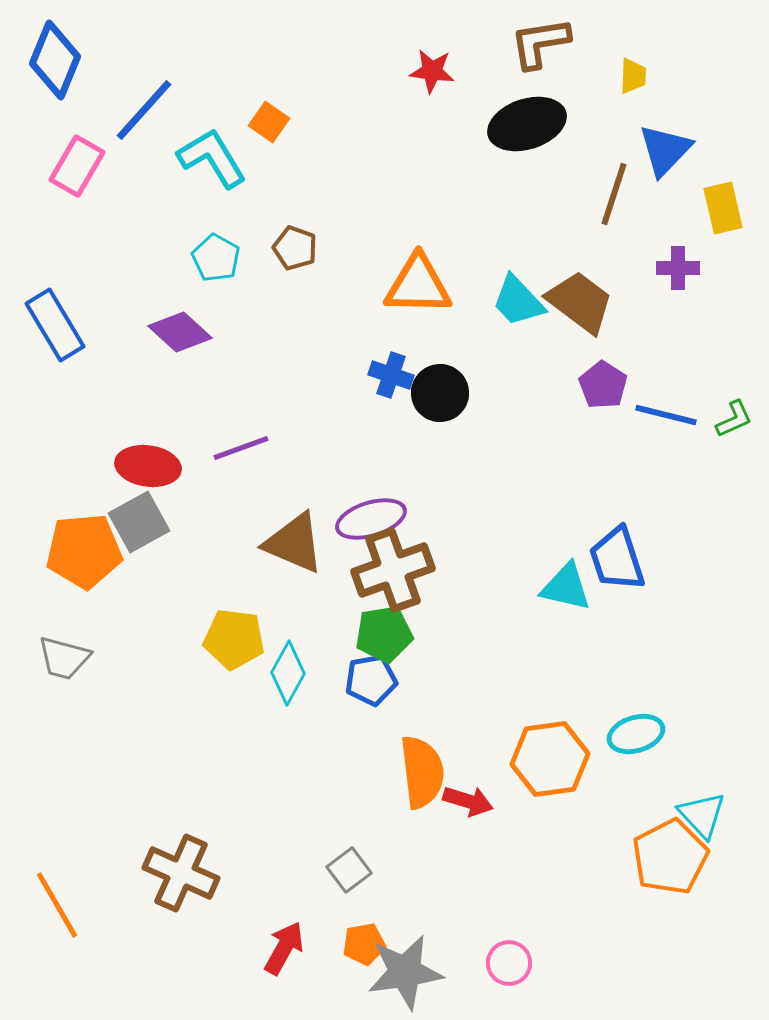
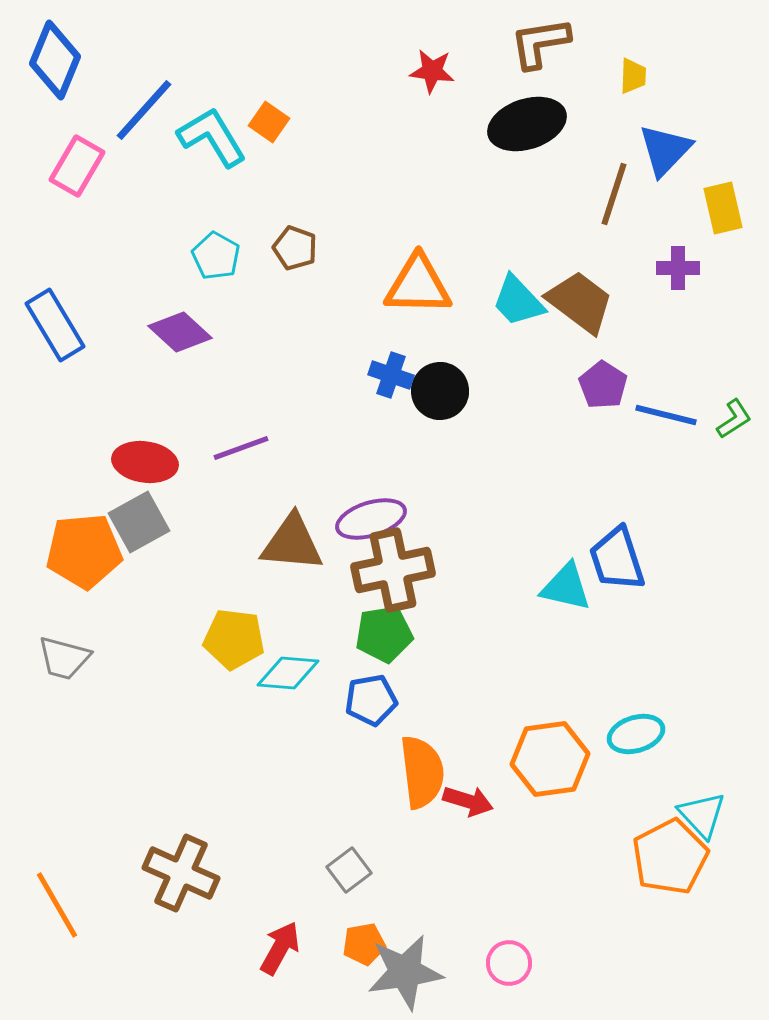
cyan L-shape at (212, 158): moved 21 px up
cyan pentagon at (216, 258): moved 2 px up
black circle at (440, 393): moved 2 px up
green L-shape at (734, 419): rotated 9 degrees counterclockwise
red ellipse at (148, 466): moved 3 px left, 4 px up
brown triangle at (294, 543): moved 2 px left; rotated 18 degrees counterclockwise
brown cross at (393, 570): rotated 8 degrees clockwise
cyan diamond at (288, 673): rotated 66 degrees clockwise
blue pentagon at (371, 680): moved 20 px down
red arrow at (284, 948): moved 4 px left
